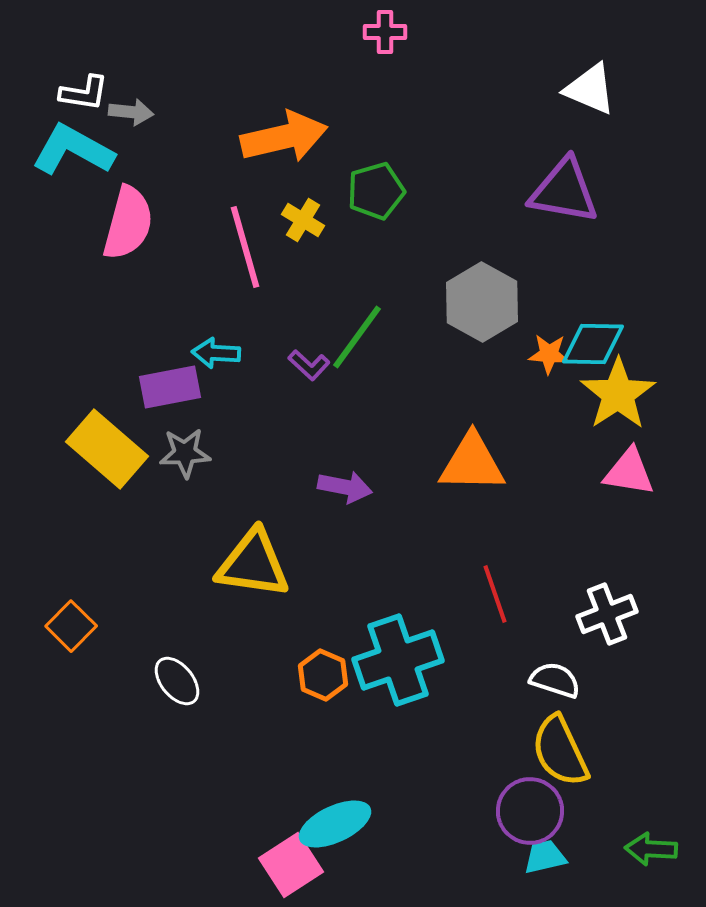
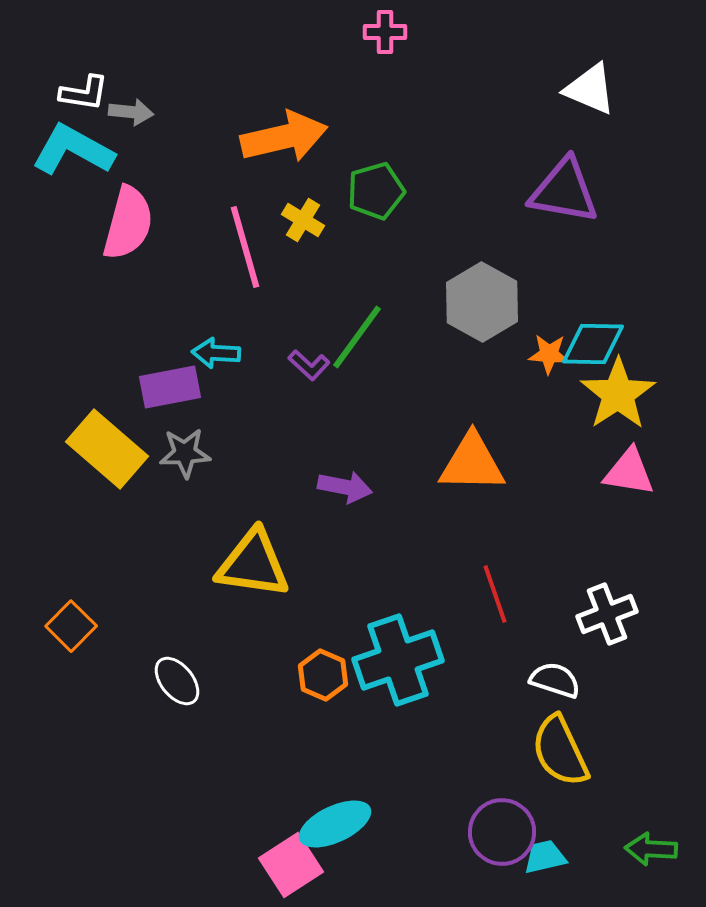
purple circle: moved 28 px left, 21 px down
